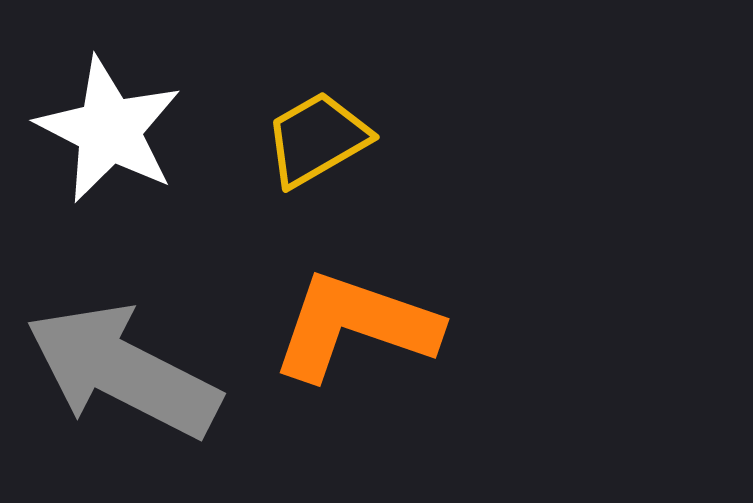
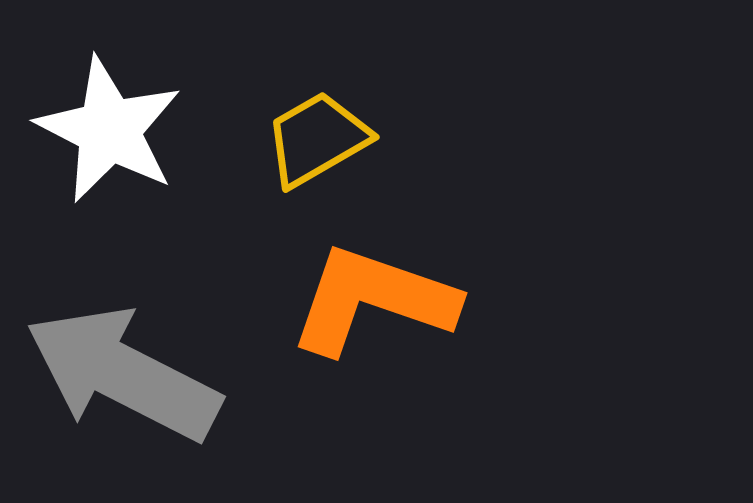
orange L-shape: moved 18 px right, 26 px up
gray arrow: moved 3 px down
